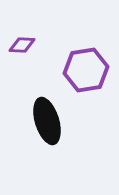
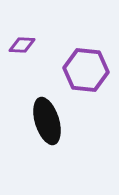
purple hexagon: rotated 15 degrees clockwise
